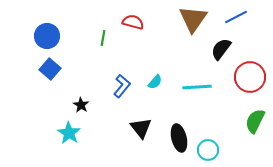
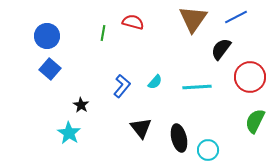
green line: moved 5 px up
